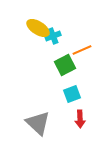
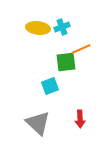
yellow ellipse: rotated 25 degrees counterclockwise
cyan cross: moved 9 px right, 9 px up
orange line: moved 1 px left, 1 px up
green square: moved 1 px right, 3 px up; rotated 20 degrees clockwise
cyan square: moved 22 px left, 8 px up
